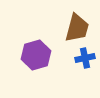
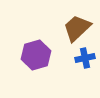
brown trapezoid: rotated 148 degrees counterclockwise
